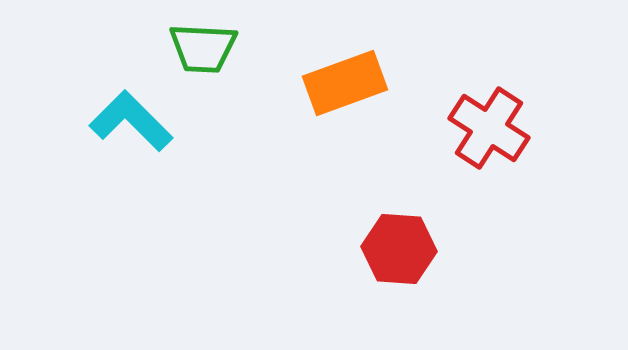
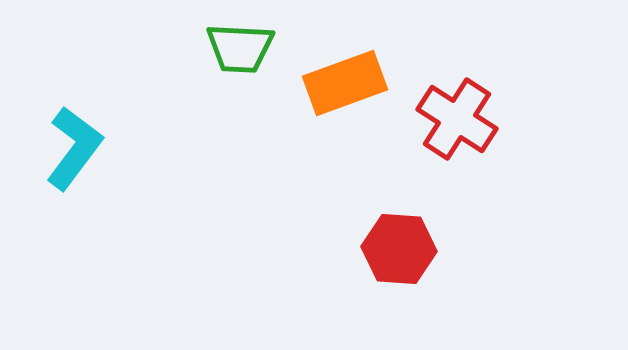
green trapezoid: moved 37 px right
cyan L-shape: moved 57 px left, 27 px down; rotated 82 degrees clockwise
red cross: moved 32 px left, 9 px up
